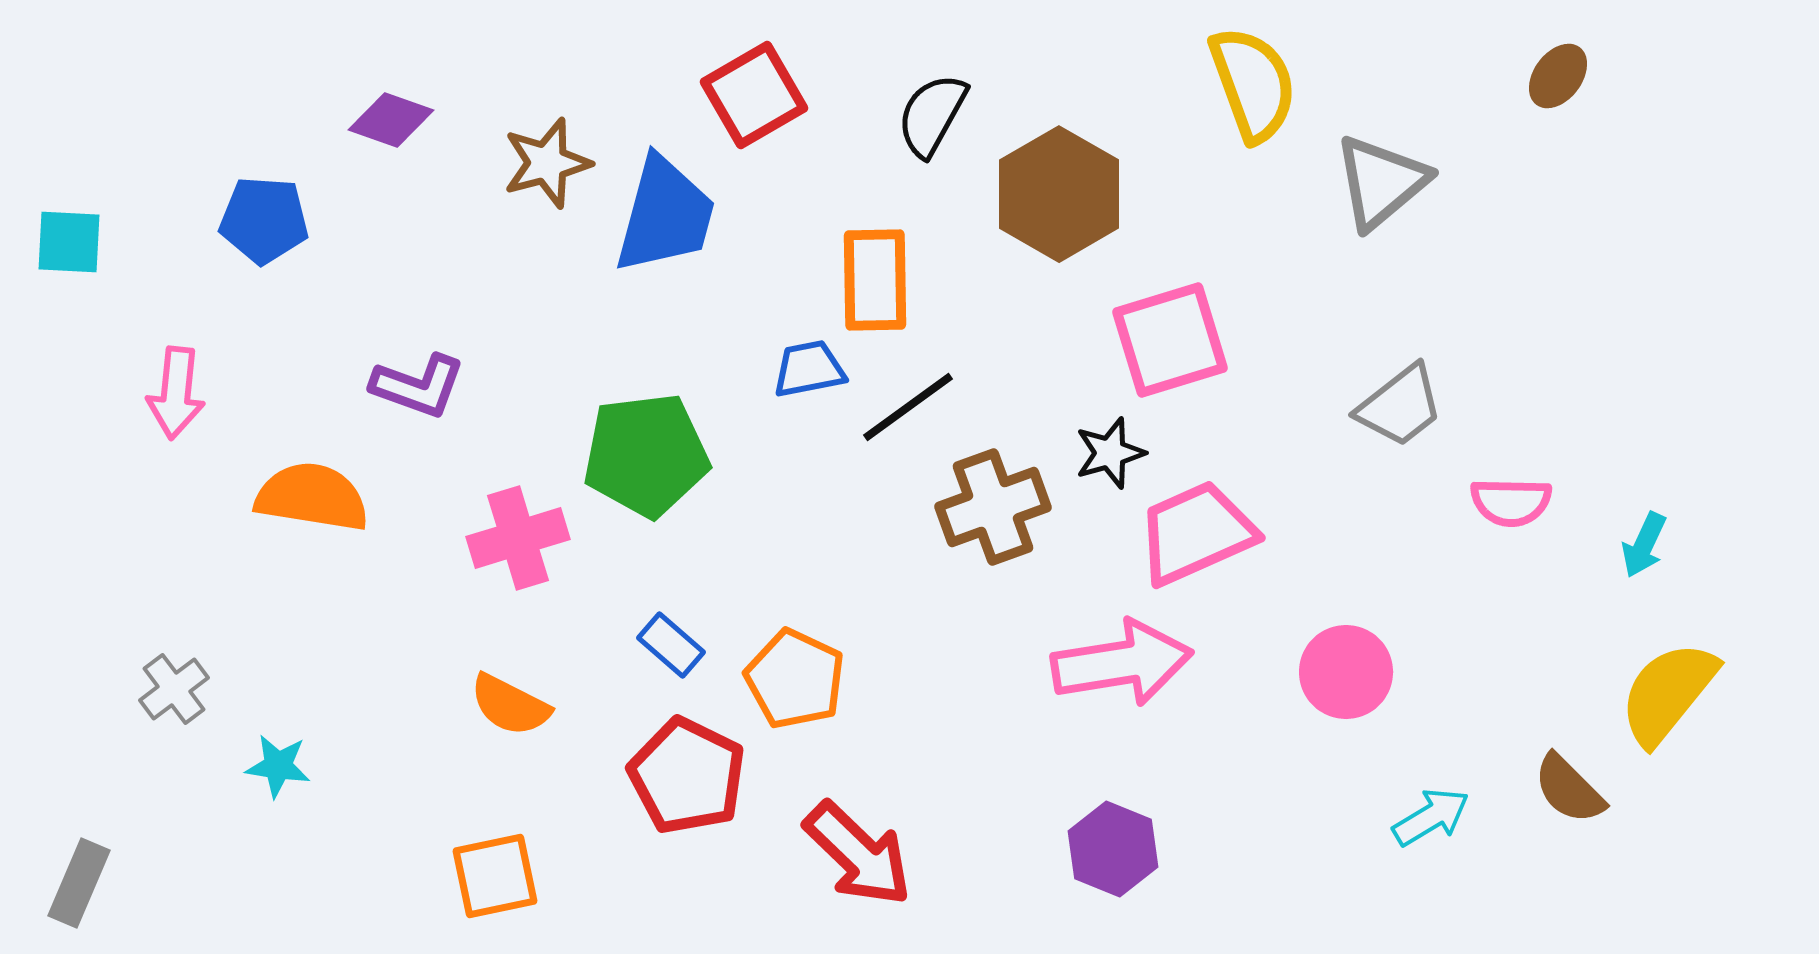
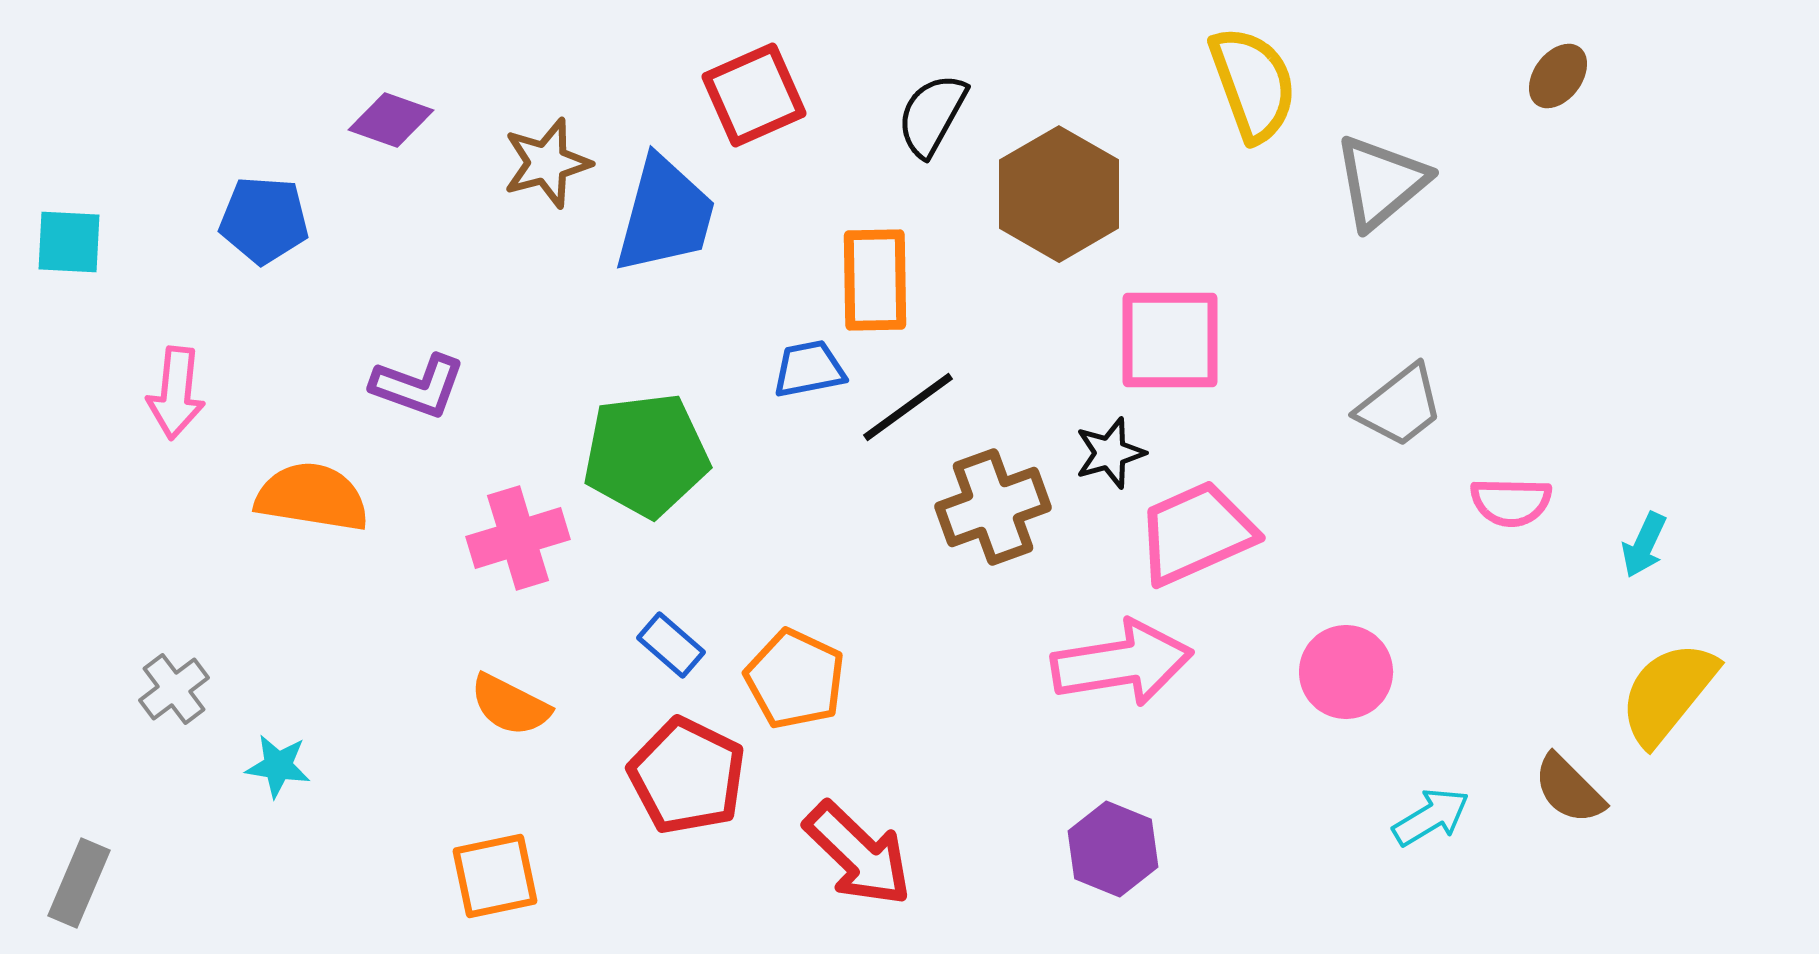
red square at (754, 95): rotated 6 degrees clockwise
pink square at (1170, 340): rotated 17 degrees clockwise
